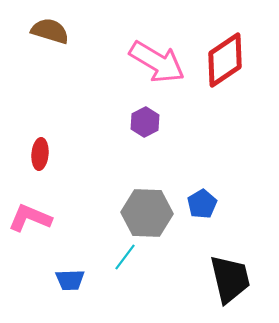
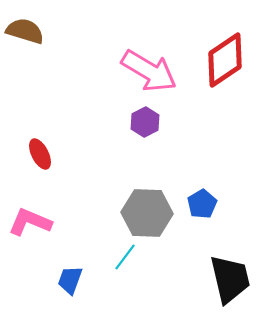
brown semicircle: moved 25 px left
pink arrow: moved 8 px left, 9 px down
red ellipse: rotated 32 degrees counterclockwise
pink L-shape: moved 4 px down
blue trapezoid: rotated 112 degrees clockwise
